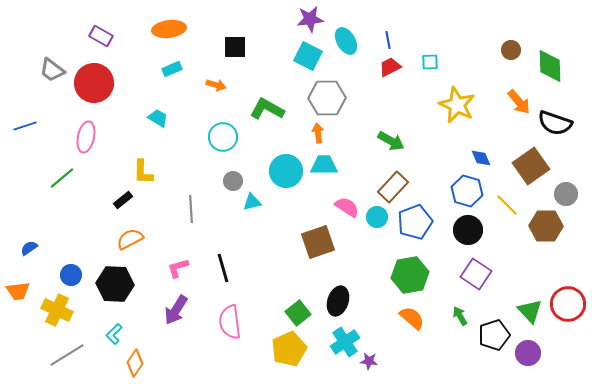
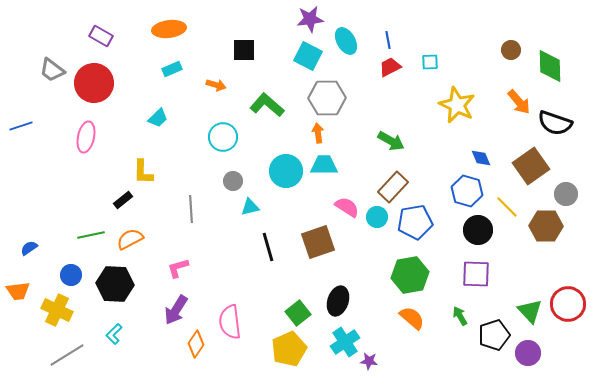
black square at (235, 47): moved 9 px right, 3 px down
green L-shape at (267, 109): moved 4 px up; rotated 12 degrees clockwise
cyan trapezoid at (158, 118): rotated 105 degrees clockwise
blue line at (25, 126): moved 4 px left
green line at (62, 178): moved 29 px right, 57 px down; rotated 28 degrees clockwise
cyan triangle at (252, 202): moved 2 px left, 5 px down
yellow line at (507, 205): moved 2 px down
blue pentagon at (415, 222): rotated 12 degrees clockwise
black circle at (468, 230): moved 10 px right
black line at (223, 268): moved 45 px right, 21 px up
purple square at (476, 274): rotated 32 degrees counterclockwise
orange diamond at (135, 363): moved 61 px right, 19 px up
